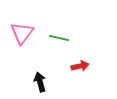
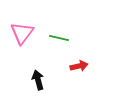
red arrow: moved 1 px left
black arrow: moved 2 px left, 2 px up
